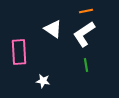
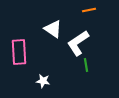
orange line: moved 3 px right, 1 px up
white L-shape: moved 6 px left, 9 px down
